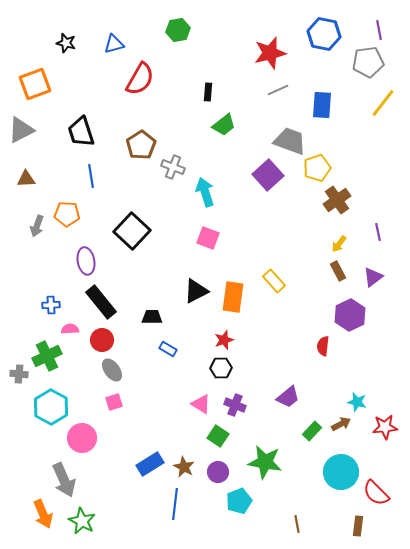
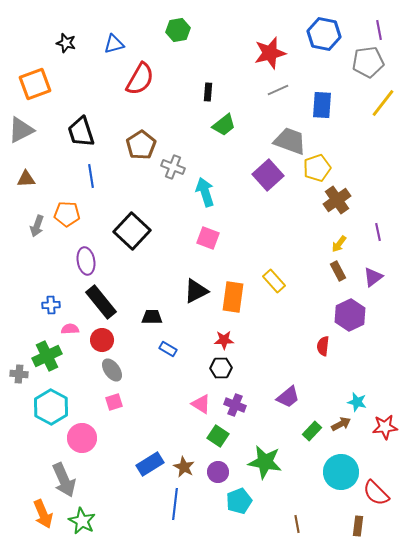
red star at (224, 340): rotated 18 degrees clockwise
